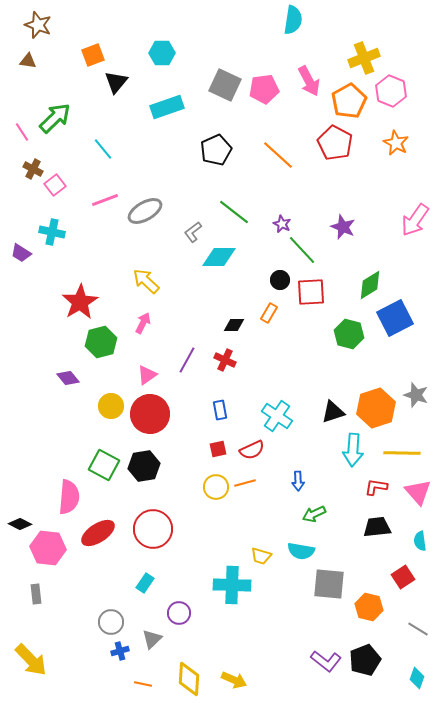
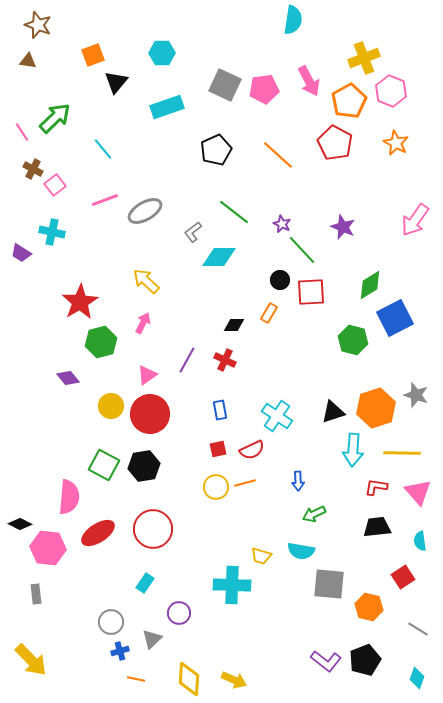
green hexagon at (349, 334): moved 4 px right, 6 px down
orange line at (143, 684): moved 7 px left, 5 px up
